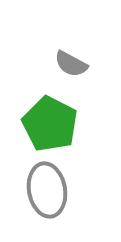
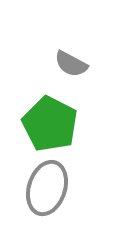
gray ellipse: moved 2 px up; rotated 28 degrees clockwise
